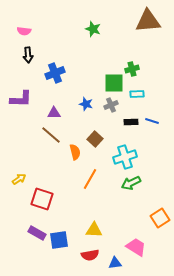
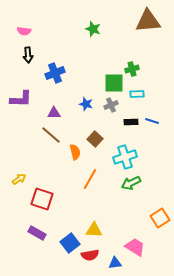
blue square: moved 11 px right, 3 px down; rotated 30 degrees counterclockwise
pink trapezoid: moved 1 px left
